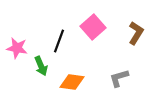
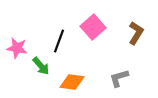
green arrow: rotated 18 degrees counterclockwise
